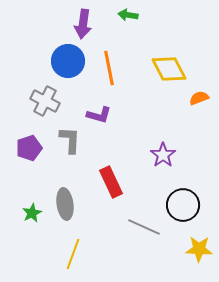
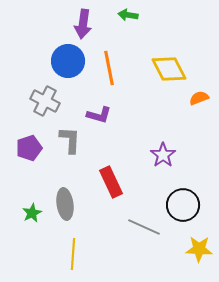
yellow line: rotated 16 degrees counterclockwise
